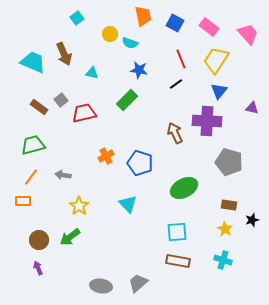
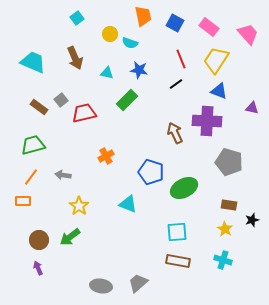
brown arrow at (64, 54): moved 11 px right, 4 px down
cyan triangle at (92, 73): moved 15 px right
blue triangle at (219, 91): rotated 48 degrees counterclockwise
blue pentagon at (140, 163): moved 11 px right, 9 px down
cyan triangle at (128, 204): rotated 24 degrees counterclockwise
